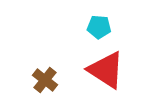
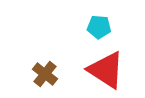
brown cross: moved 6 px up
